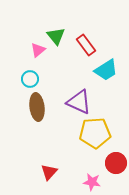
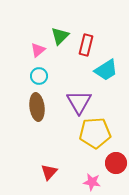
green triangle: moved 4 px right; rotated 24 degrees clockwise
red rectangle: rotated 50 degrees clockwise
cyan circle: moved 9 px right, 3 px up
purple triangle: rotated 36 degrees clockwise
